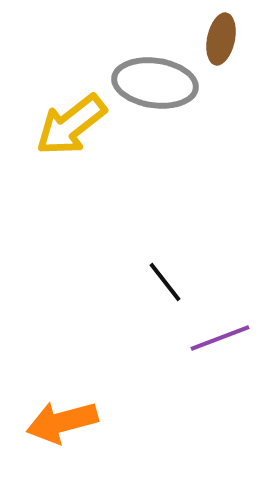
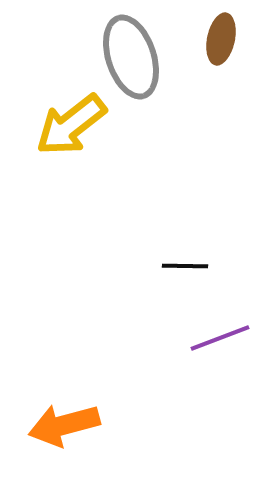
gray ellipse: moved 24 px left, 26 px up; rotated 64 degrees clockwise
black line: moved 20 px right, 16 px up; rotated 51 degrees counterclockwise
orange arrow: moved 2 px right, 3 px down
